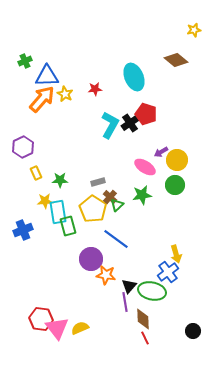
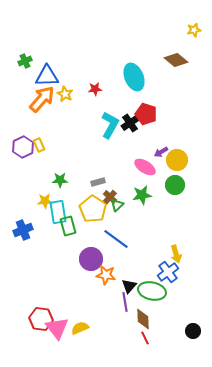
yellow rectangle at (36, 173): moved 3 px right, 28 px up
